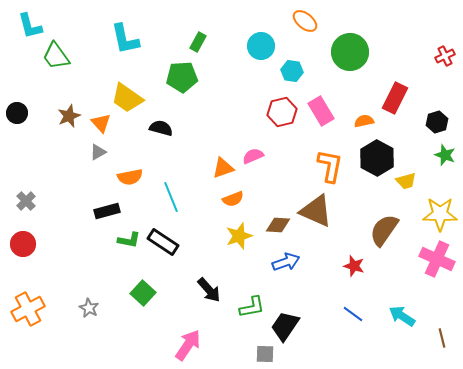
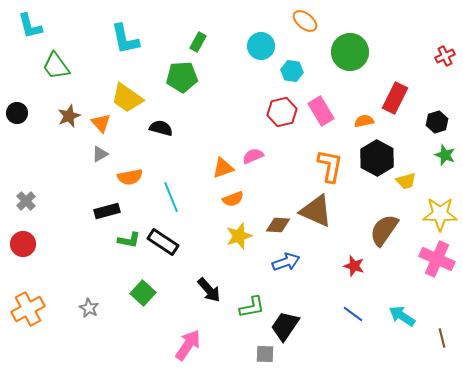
green trapezoid at (56, 56): moved 10 px down
gray triangle at (98, 152): moved 2 px right, 2 px down
